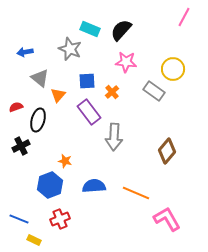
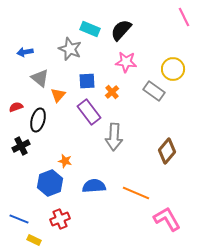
pink line: rotated 54 degrees counterclockwise
blue hexagon: moved 2 px up
